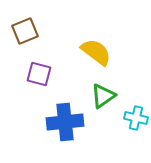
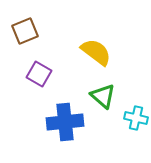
purple square: rotated 15 degrees clockwise
green triangle: rotated 44 degrees counterclockwise
